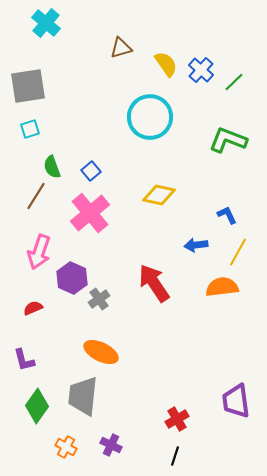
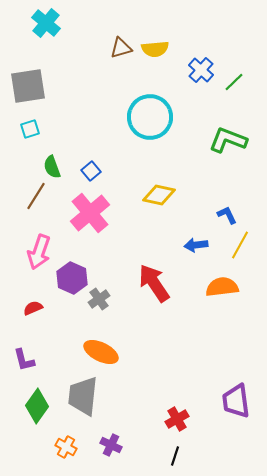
yellow semicircle: moved 11 px left, 15 px up; rotated 120 degrees clockwise
yellow line: moved 2 px right, 7 px up
